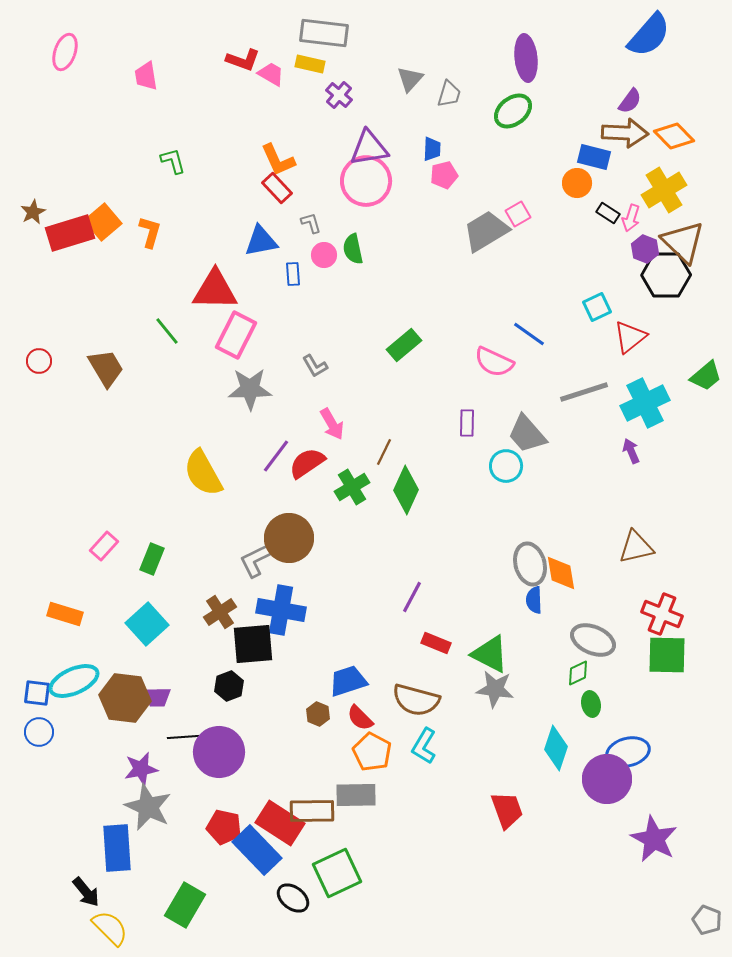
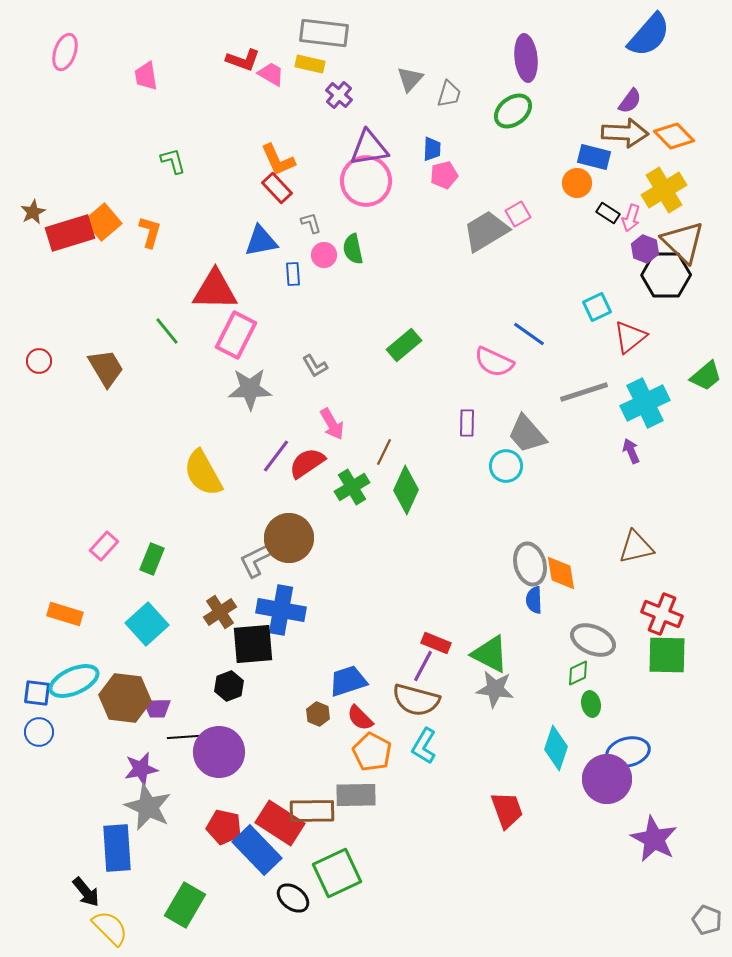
purple line at (412, 597): moved 11 px right, 69 px down
purple trapezoid at (157, 697): moved 11 px down
